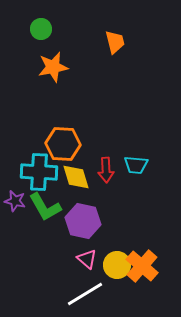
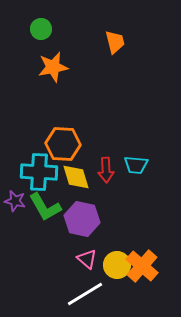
purple hexagon: moved 1 px left, 2 px up
